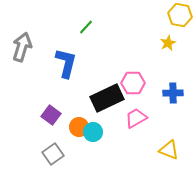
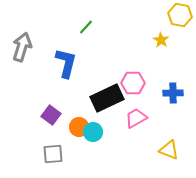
yellow star: moved 7 px left, 3 px up; rotated 14 degrees counterclockwise
gray square: rotated 30 degrees clockwise
